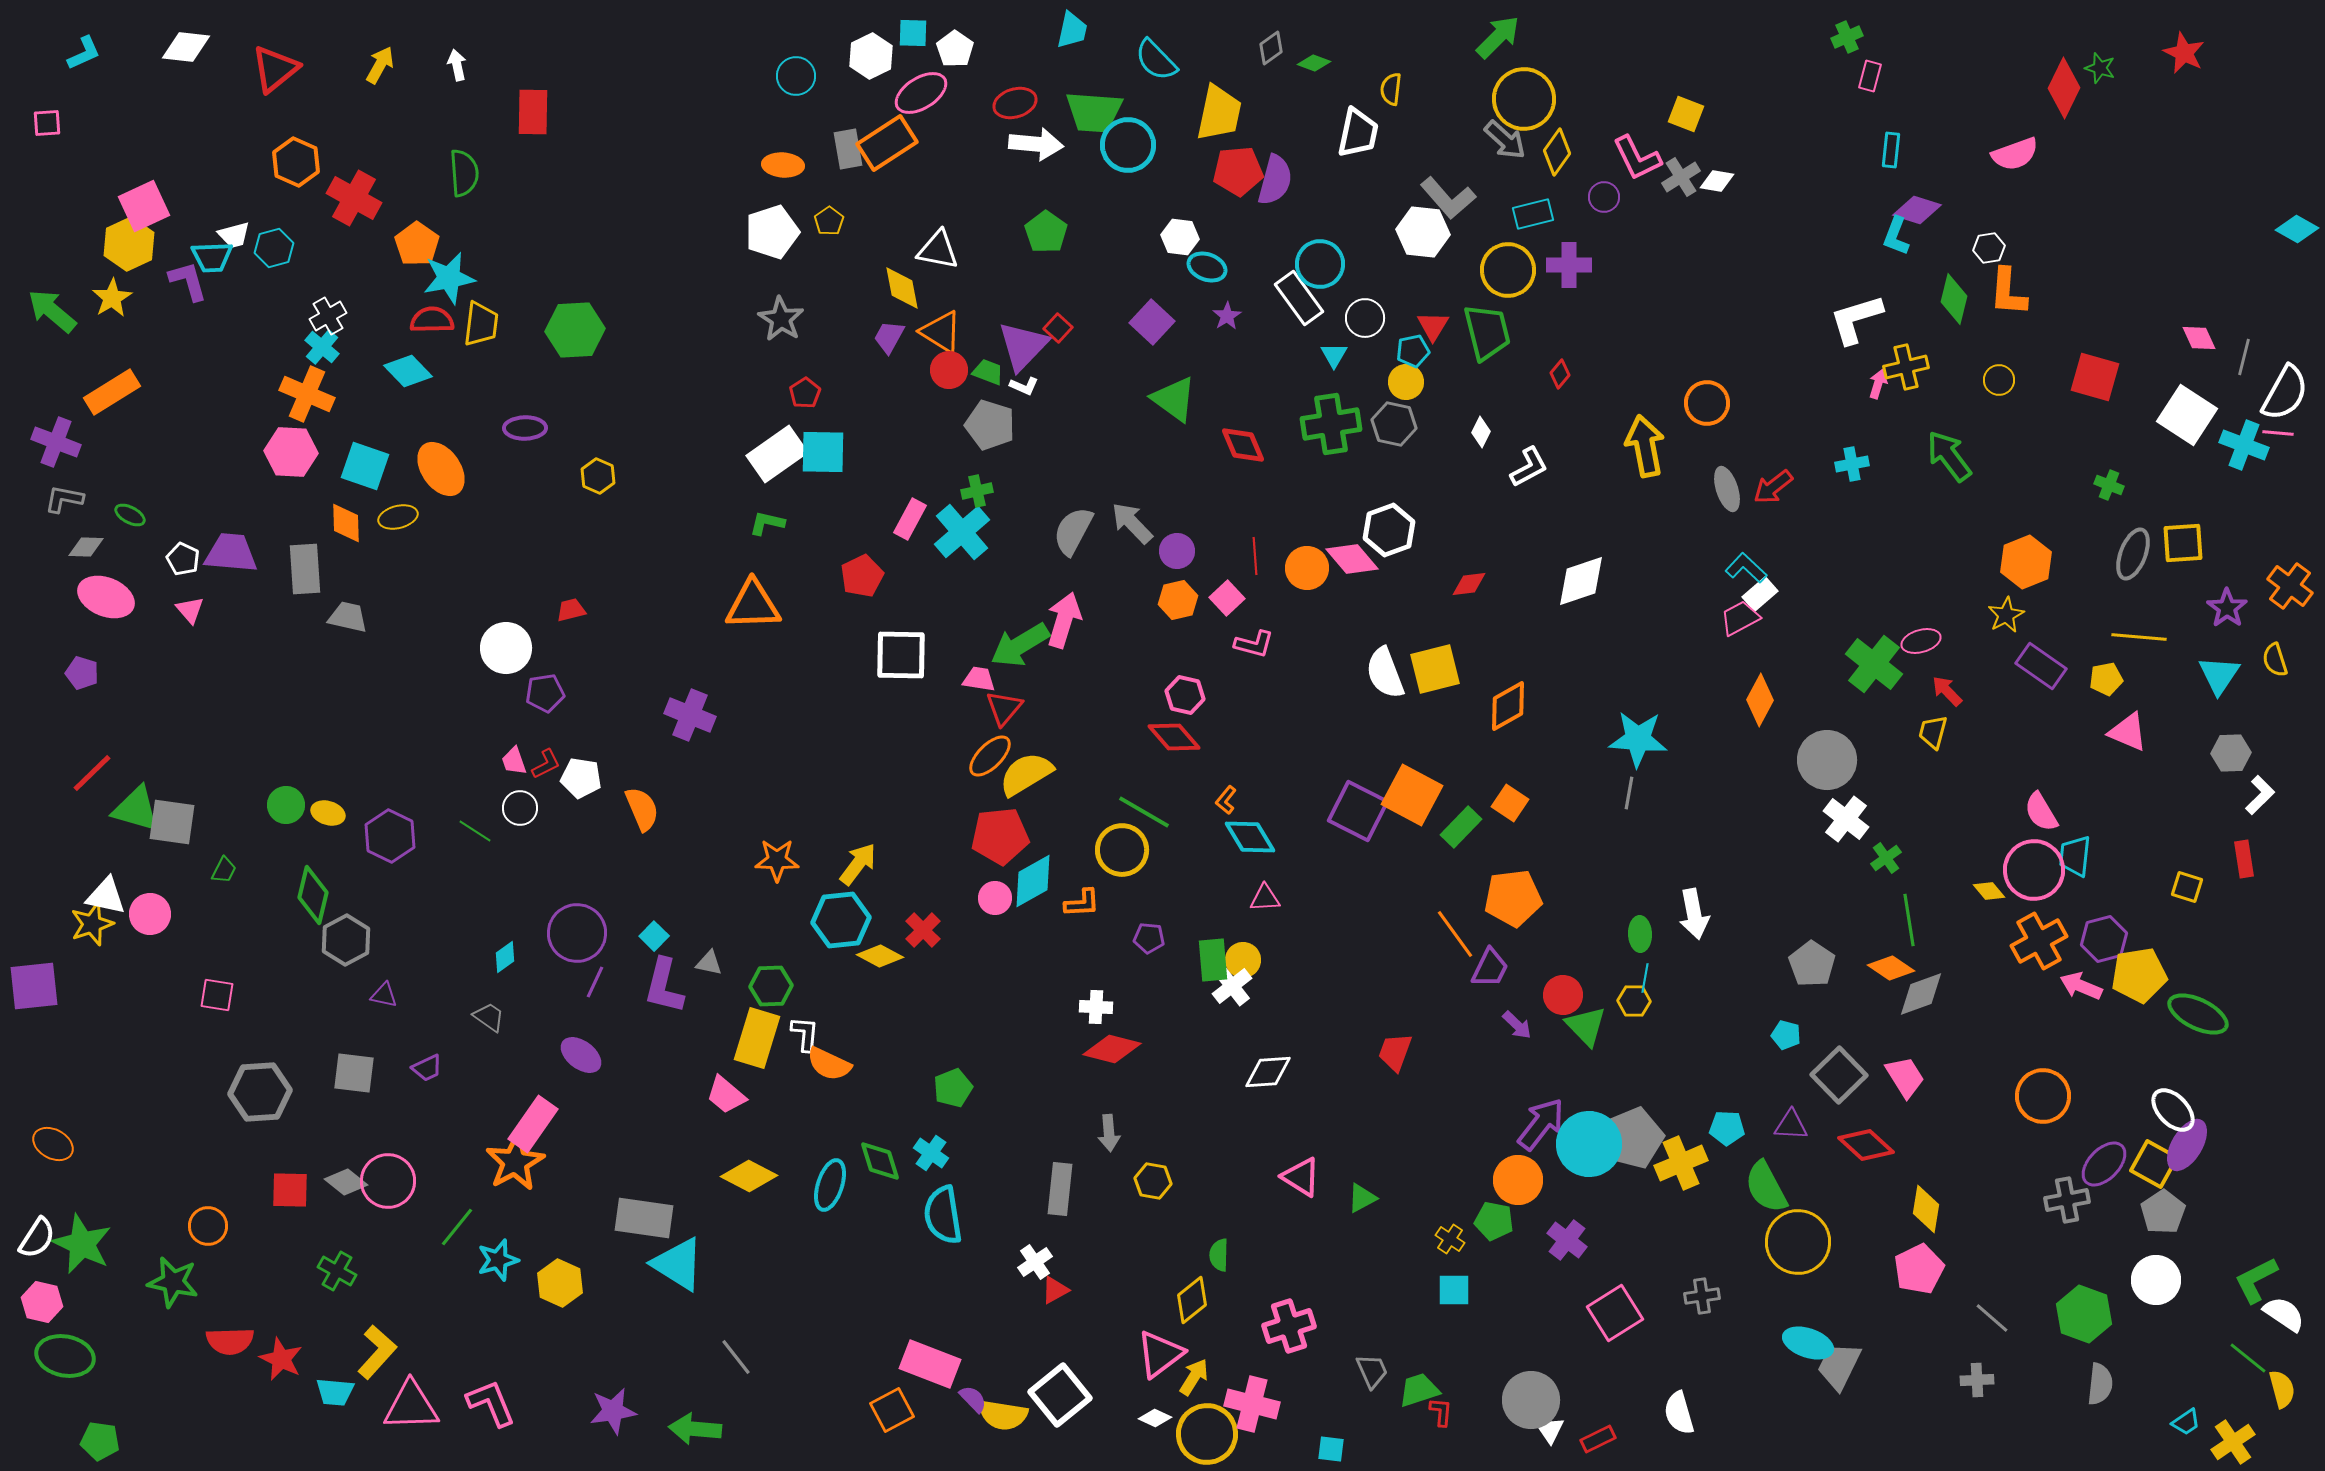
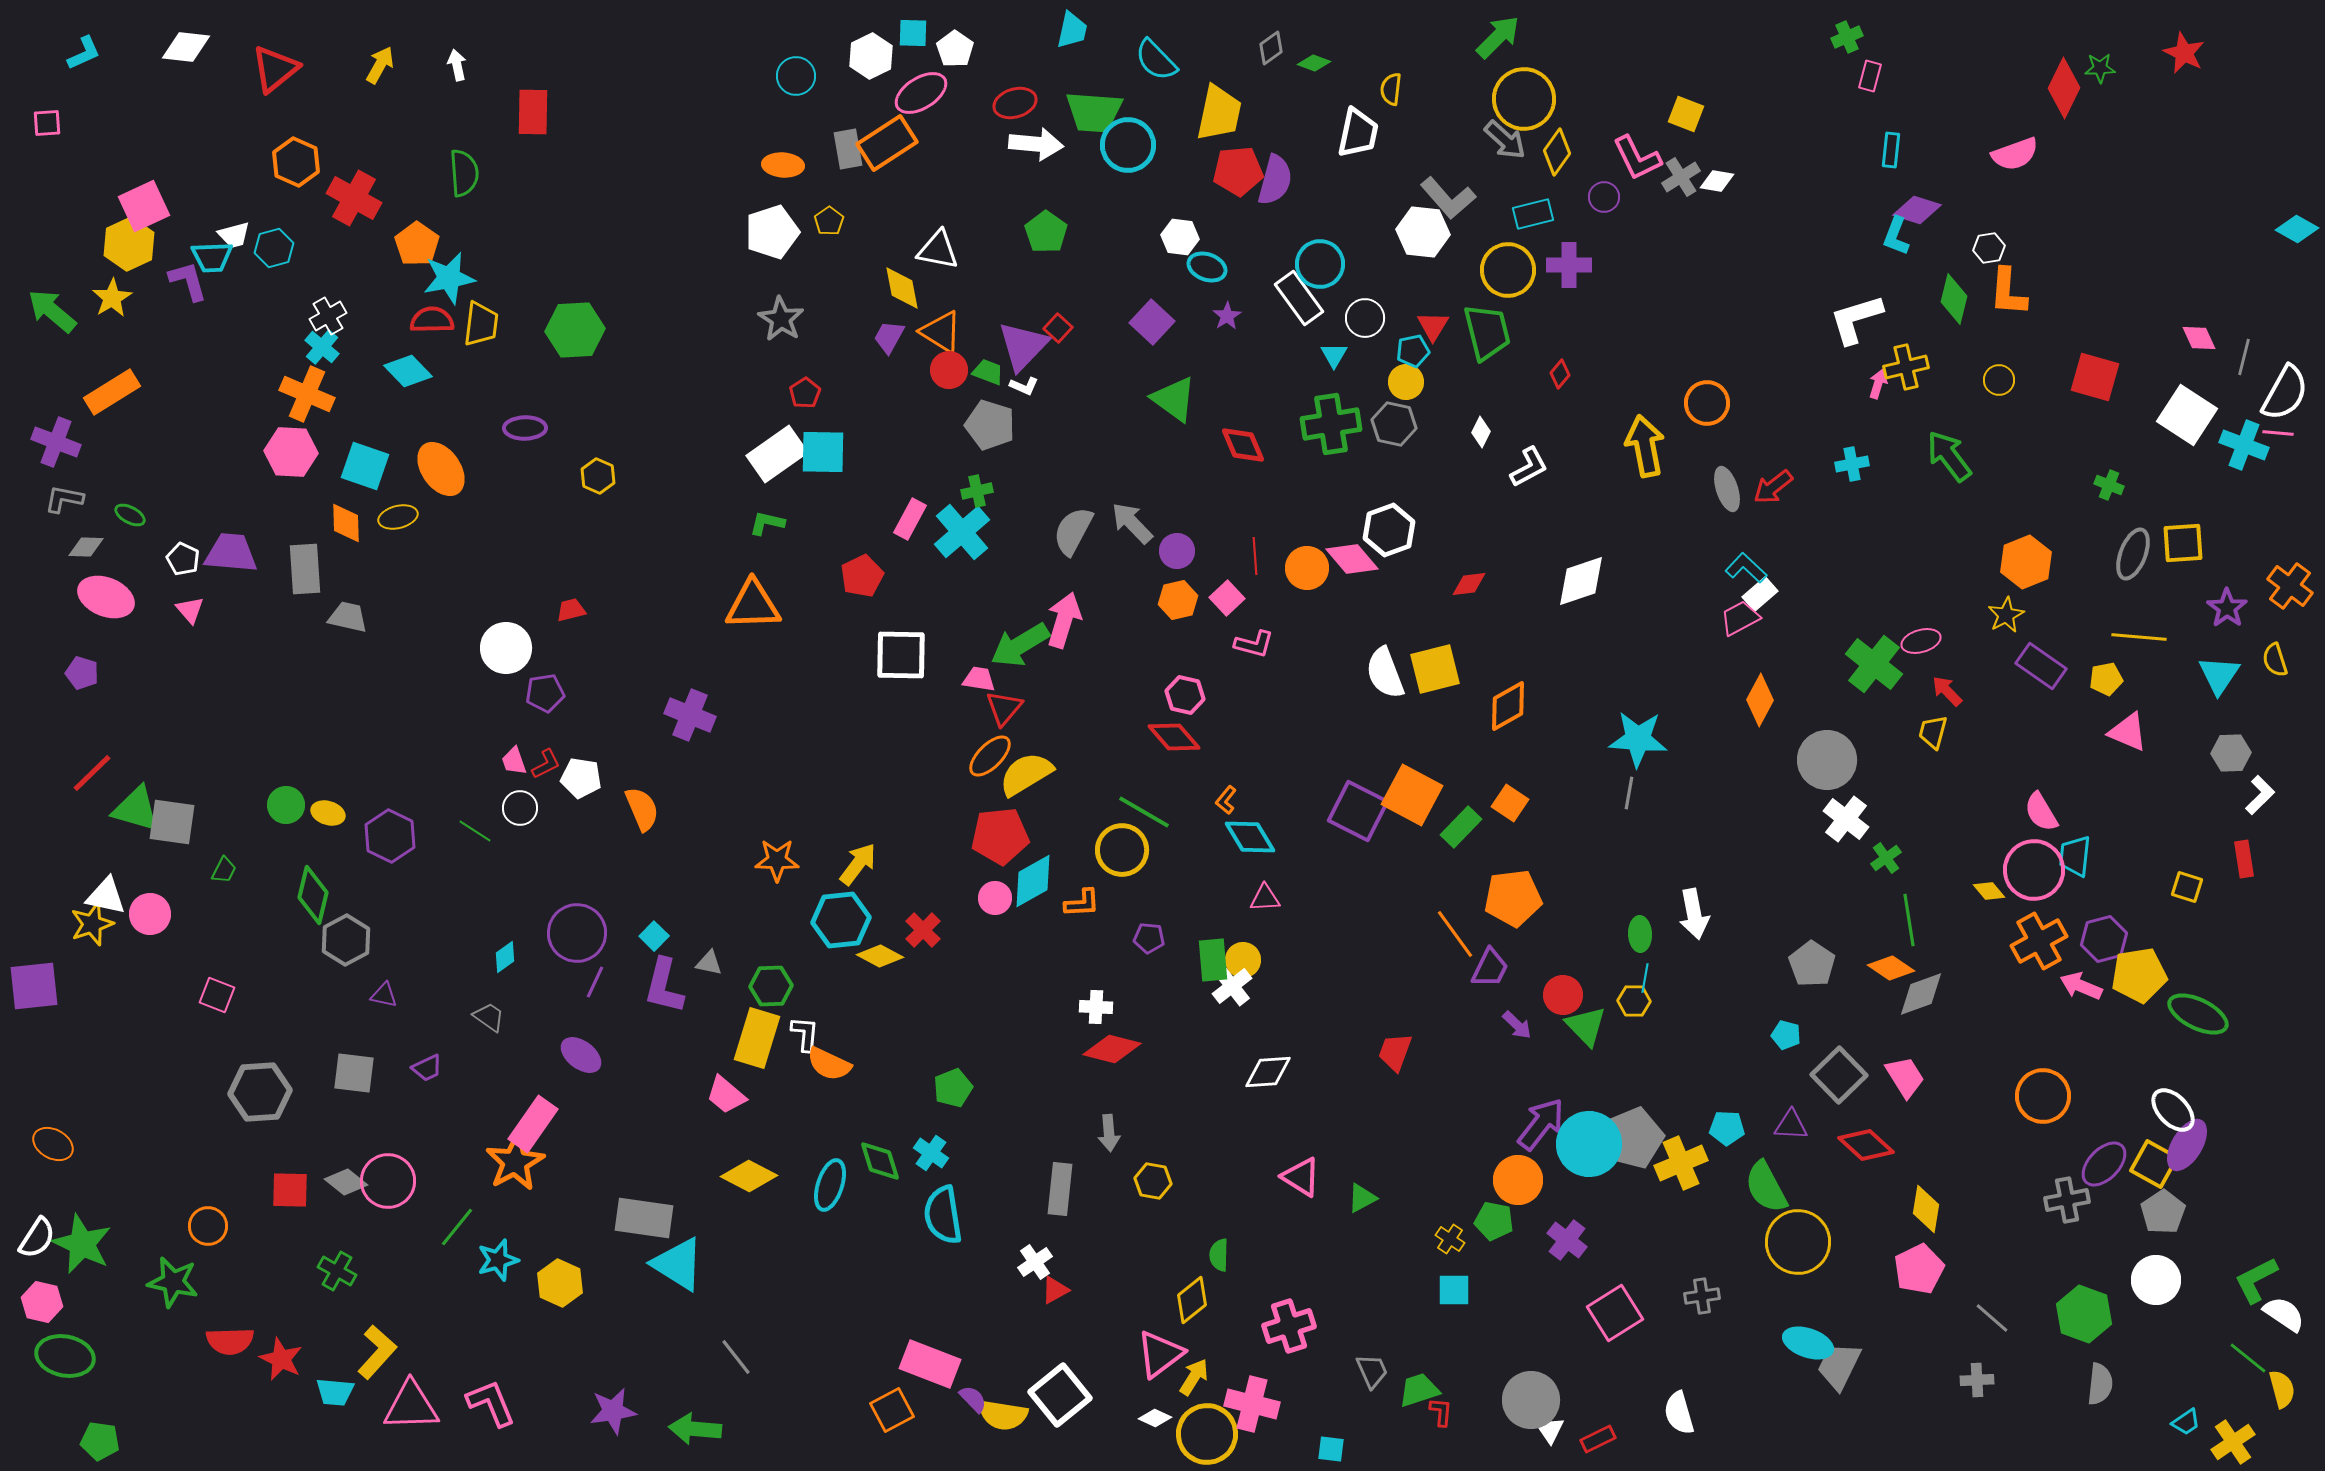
green star at (2100, 68): rotated 20 degrees counterclockwise
pink square at (217, 995): rotated 12 degrees clockwise
